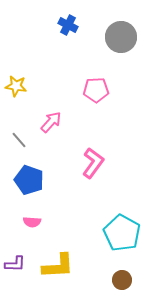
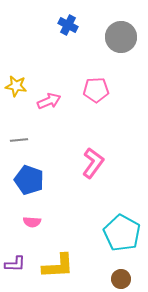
pink arrow: moved 2 px left, 21 px up; rotated 25 degrees clockwise
gray line: rotated 54 degrees counterclockwise
brown circle: moved 1 px left, 1 px up
